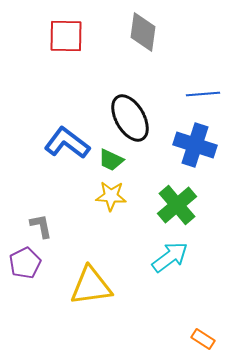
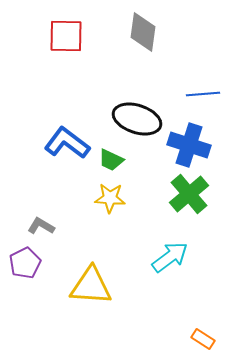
black ellipse: moved 7 px right, 1 px down; rotated 42 degrees counterclockwise
blue cross: moved 6 px left
yellow star: moved 1 px left, 2 px down
green cross: moved 12 px right, 11 px up
gray L-shape: rotated 48 degrees counterclockwise
yellow triangle: rotated 12 degrees clockwise
